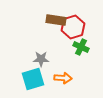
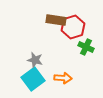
green cross: moved 5 px right
gray star: moved 6 px left, 1 px down; rotated 14 degrees clockwise
cyan square: rotated 20 degrees counterclockwise
